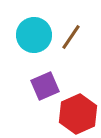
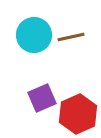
brown line: rotated 44 degrees clockwise
purple square: moved 3 px left, 12 px down
